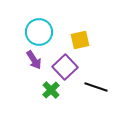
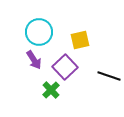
black line: moved 13 px right, 11 px up
